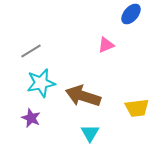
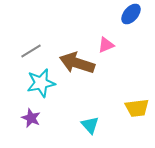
brown arrow: moved 6 px left, 33 px up
cyan triangle: moved 8 px up; rotated 12 degrees counterclockwise
